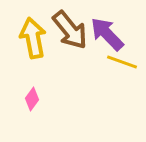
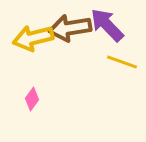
brown arrow: moved 2 px up; rotated 120 degrees clockwise
purple arrow: moved 9 px up
yellow arrow: rotated 93 degrees counterclockwise
